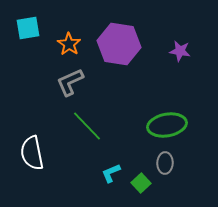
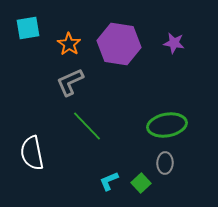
purple star: moved 6 px left, 8 px up
cyan L-shape: moved 2 px left, 8 px down
